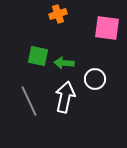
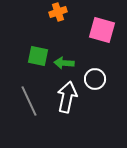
orange cross: moved 2 px up
pink square: moved 5 px left, 2 px down; rotated 8 degrees clockwise
white arrow: moved 2 px right
